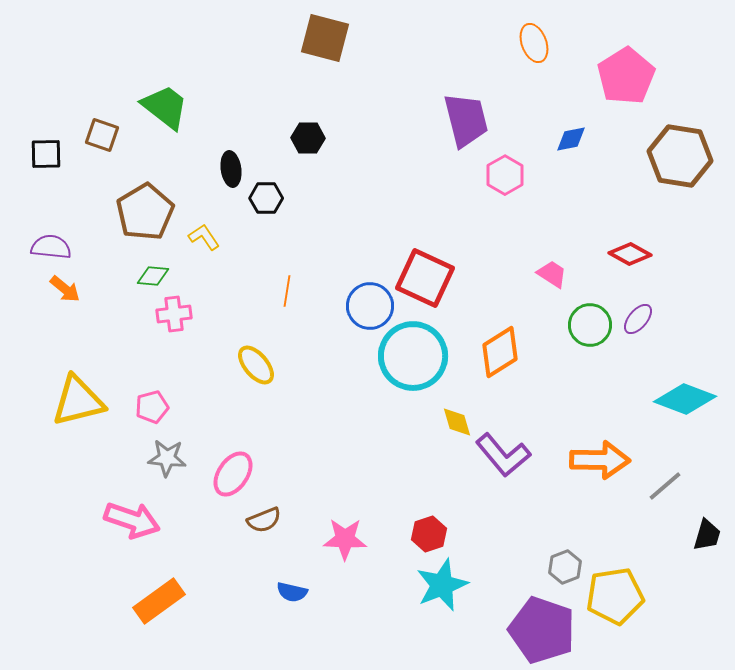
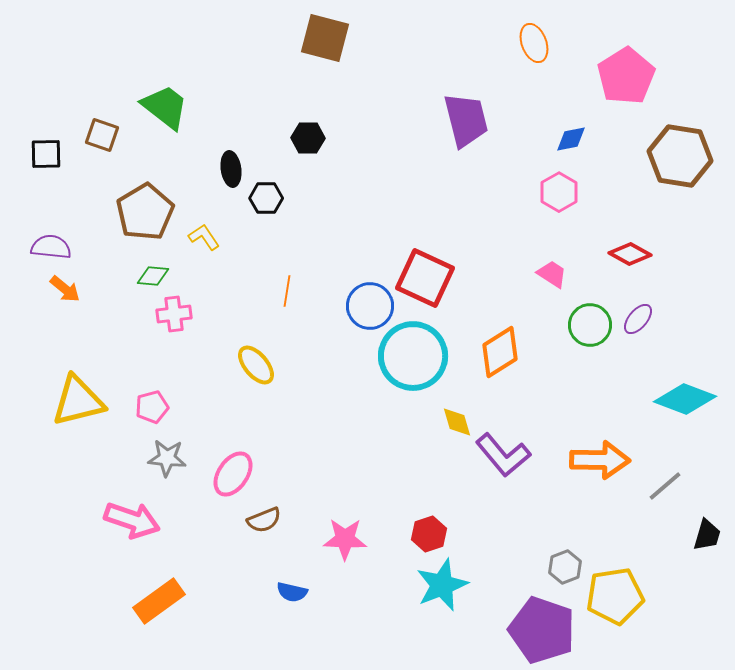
pink hexagon at (505, 175): moved 54 px right, 17 px down
